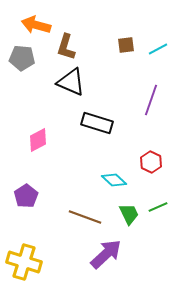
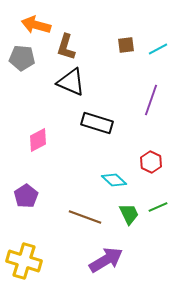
purple arrow: moved 6 px down; rotated 12 degrees clockwise
yellow cross: moved 1 px up
